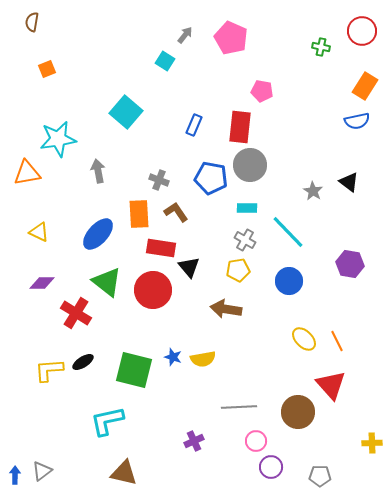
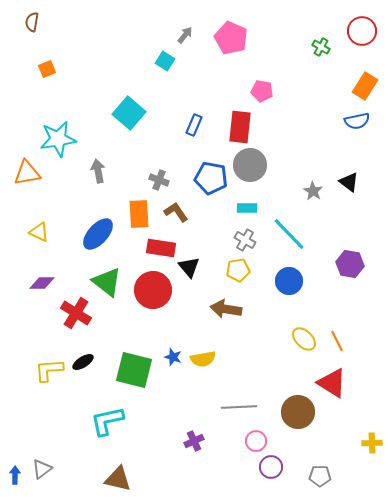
green cross at (321, 47): rotated 18 degrees clockwise
cyan square at (126, 112): moved 3 px right, 1 px down
cyan line at (288, 232): moved 1 px right, 2 px down
red triangle at (331, 385): moved 1 px right, 2 px up; rotated 16 degrees counterclockwise
gray triangle at (42, 471): moved 2 px up
brown triangle at (124, 473): moved 6 px left, 6 px down
